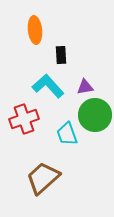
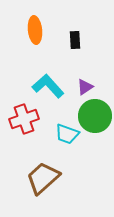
black rectangle: moved 14 px right, 15 px up
purple triangle: rotated 24 degrees counterclockwise
green circle: moved 1 px down
cyan trapezoid: rotated 50 degrees counterclockwise
